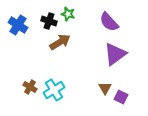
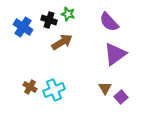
black cross: moved 1 px up
blue cross: moved 5 px right, 2 px down
brown arrow: moved 2 px right
cyan cross: rotated 10 degrees clockwise
purple square: rotated 24 degrees clockwise
